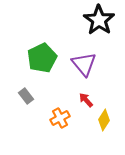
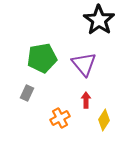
green pentagon: rotated 16 degrees clockwise
gray rectangle: moved 1 px right, 3 px up; rotated 63 degrees clockwise
red arrow: rotated 42 degrees clockwise
